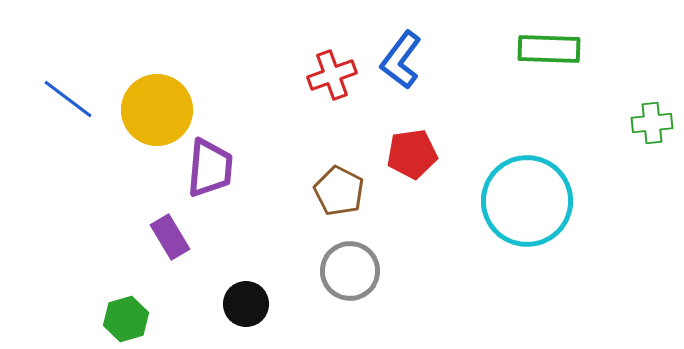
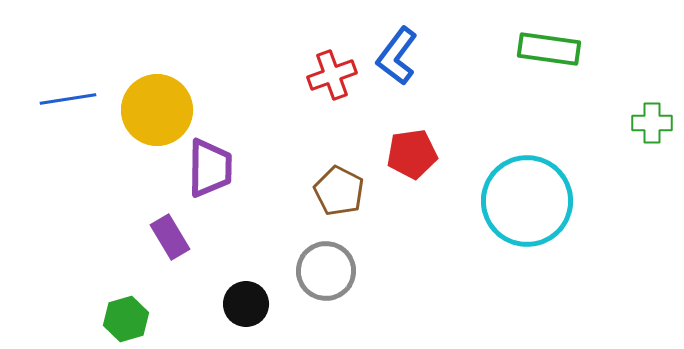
green rectangle: rotated 6 degrees clockwise
blue L-shape: moved 4 px left, 4 px up
blue line: rotated 46 degrees counterclockwise
green cross: rotated 6 degrees clockwise
purple trapezoid: rotated 4 degrees counterclockwise
gray circle: moved 24 px left
